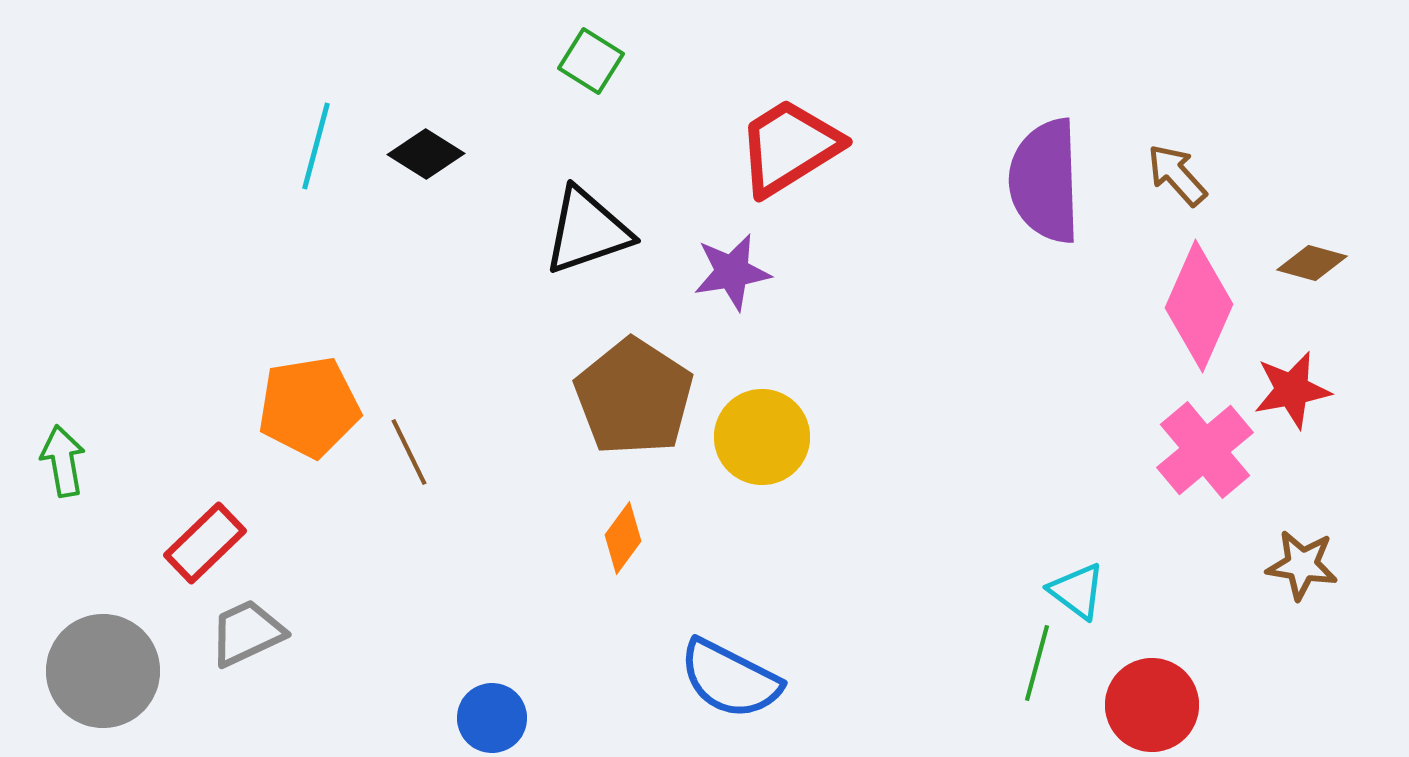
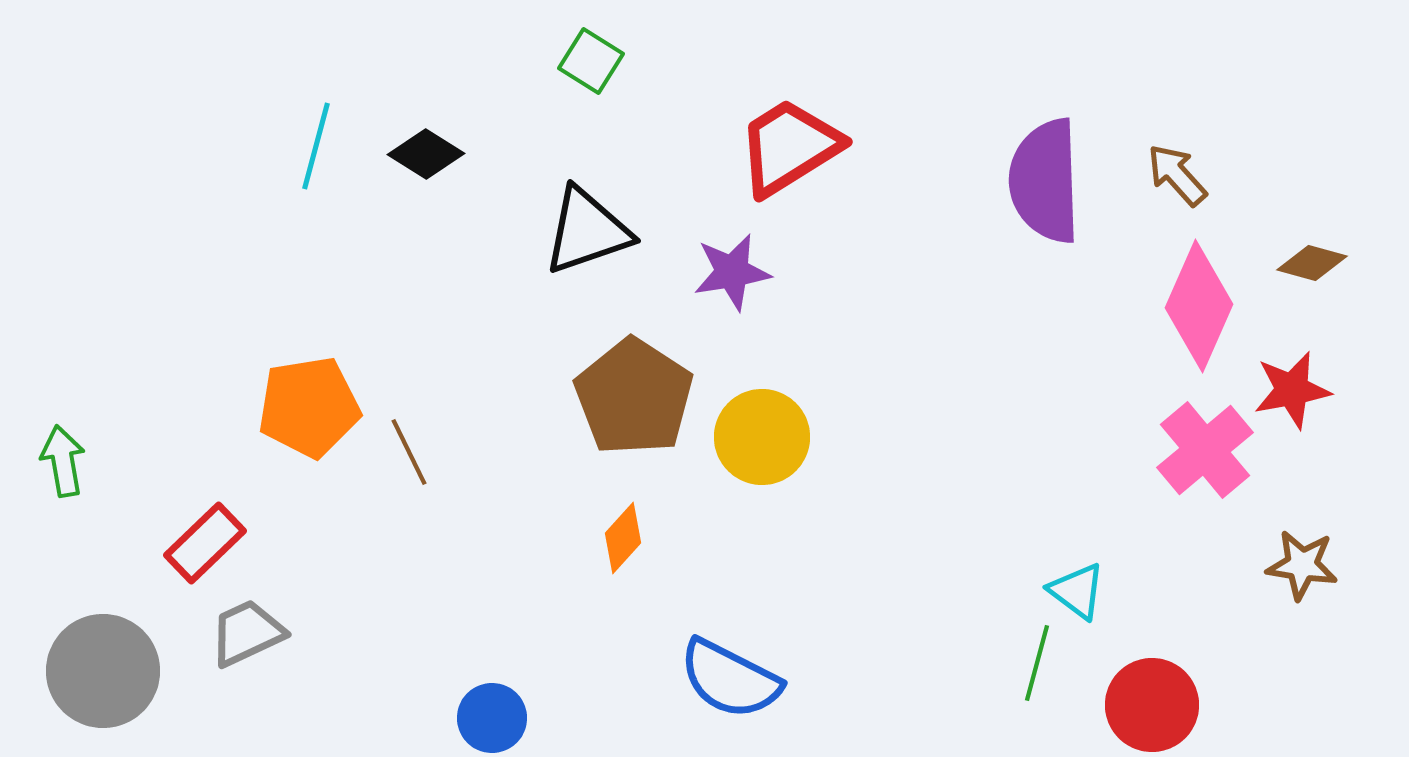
orange diamond: rotated 6 degrees clockwise
